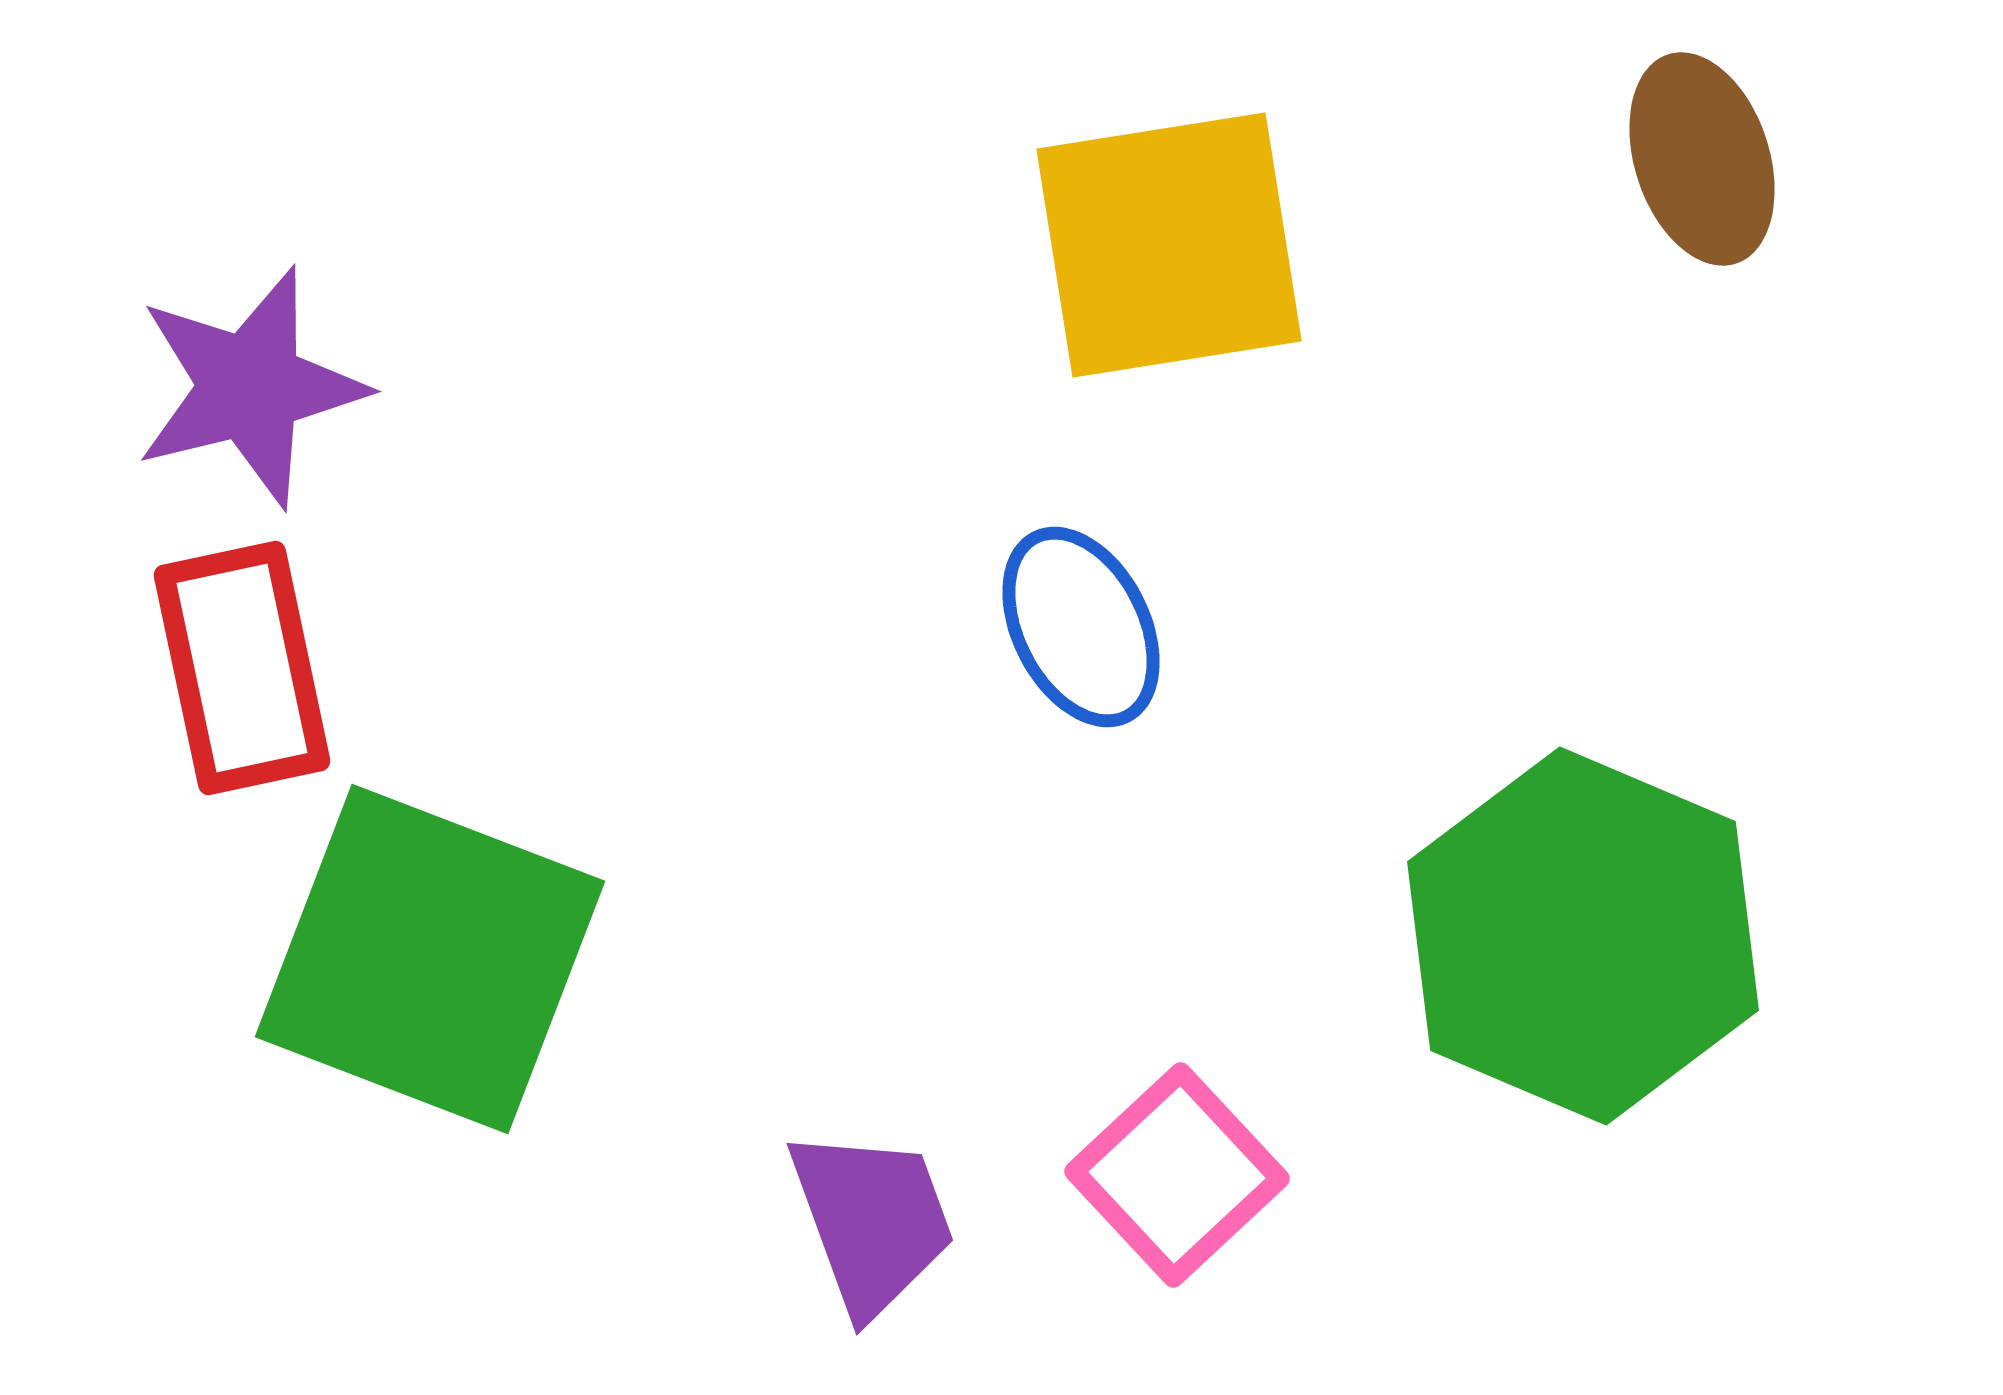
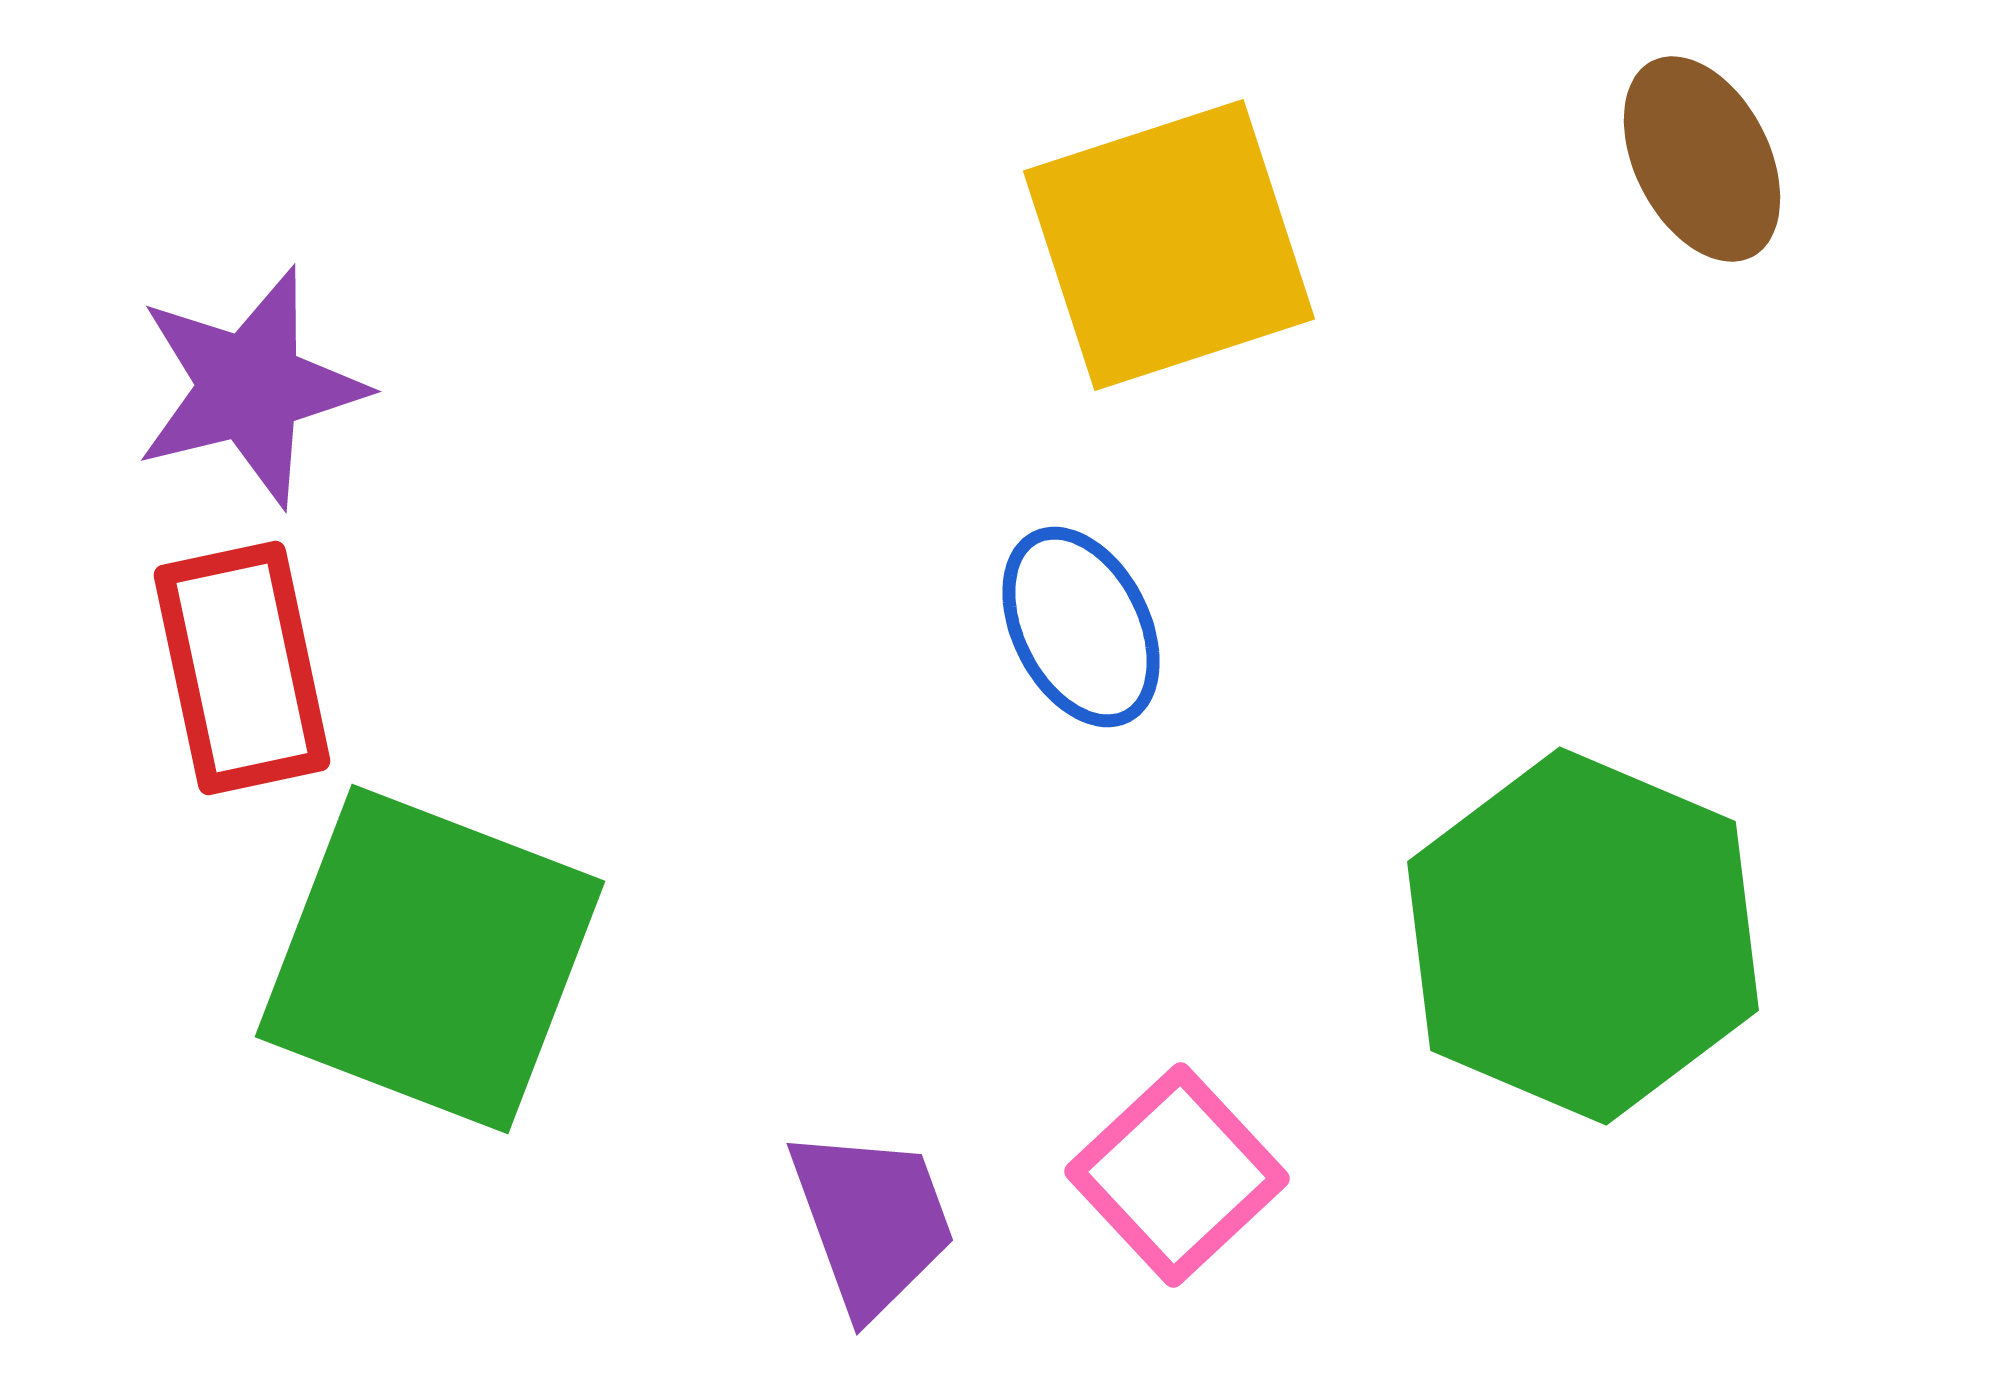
brown ellipse: rotated 9 degrees counterclockwise
yellow square: rotated 9 degrees counterclockwise
